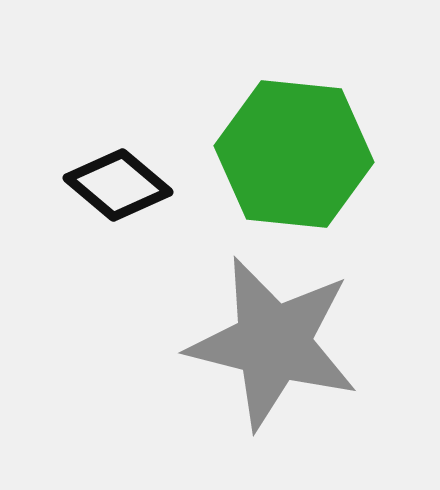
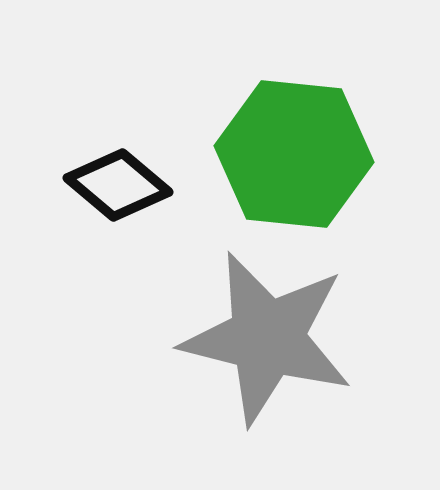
gray star: moved 6 px left, 5 px up
